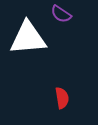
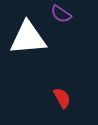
red semicircle: rotated 20 degrees counterclockwise
